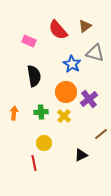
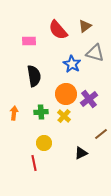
pink rectangle: rotated 24 degrees counterclockwise
orange circle: moved 2 px down
black triangle: moved 2 px up
